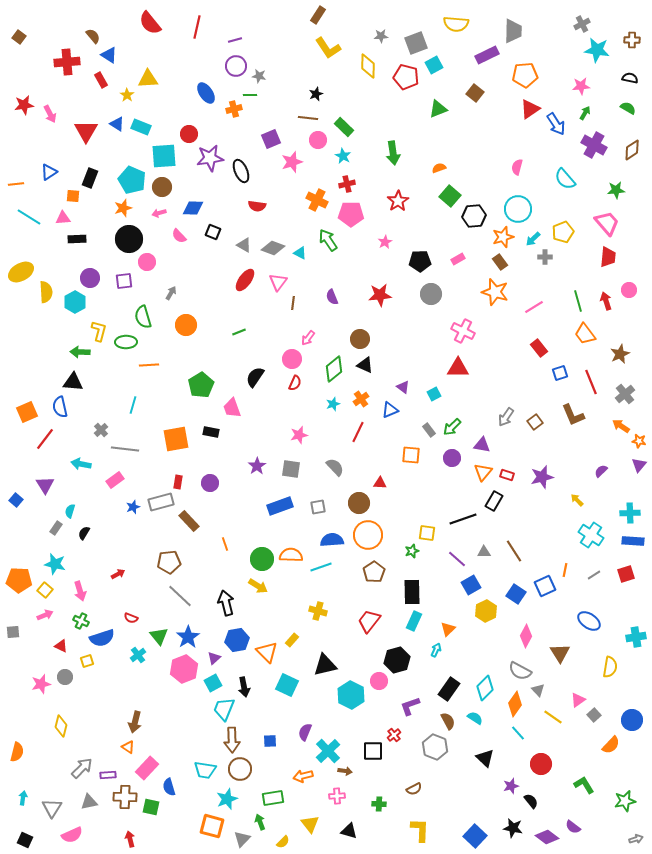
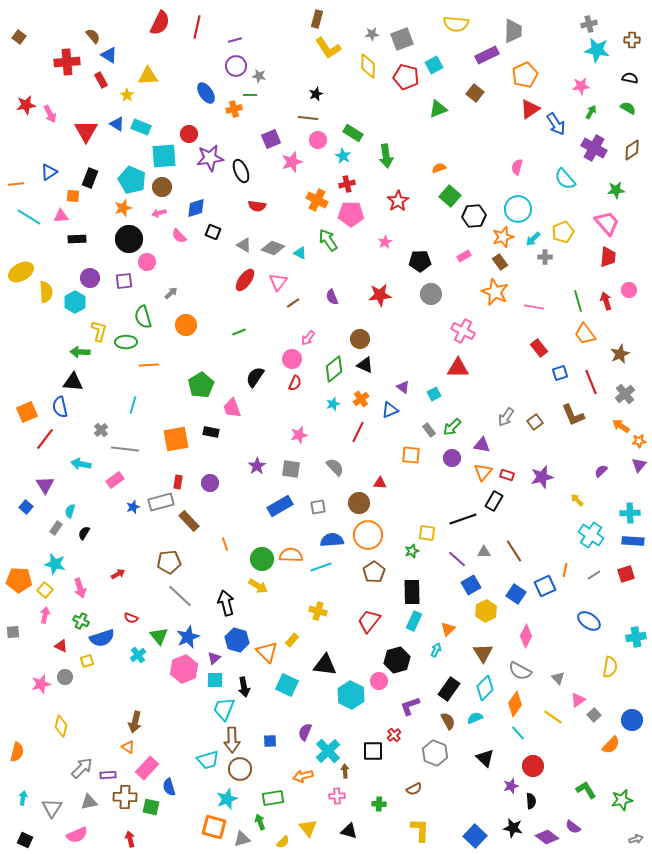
brown rectangle at (318, 15): moved 1 px left, 4 px down; rotated 18 degrees counterclockwise
red semicircle at (150, 23): moved 10 px right; rotated 115 degrees counterclockwise
gray cross at (582, 24): moved 7 px right; rotated 14 degrees clockwise
gray star at (381, 36): moved 9 px left, 2 px up
gray square at (416, 43): moved 14 px left, 4 px up
orange pentagon at (525, 75): rotated 20 degrees counterclockwise
yellow triangle at (148, 79): moved 3 px up
red star at (24, 105): moved 2 px right
green arrow at (585, 113): moved 6 px right, 1 px up
green rectangle at (344, 127): moved 9 px right, 6 px down; rotated 12 degrees counterclockwise
purple cross at (594, 145): moved 3 px down
green arrow at (393, 153): moved 7 px left, 3 px down
blue diamond at (193, 208): moved 3 px right; rotated 20 degrees counterclockwise
pink triangle at (63, 218): moved 2 px left, 2 px up
pink rectangle at (458, 259): moved 6 px right, 3 px up
orange star at (495, 292): rotated 8 degrees clockwise
gray arrow at (171, 293): rotated 16 degrees clockwise
brown line at (293, 303): rotated 48 degrees clockwise
pink line at (534, 307): rotated 42 degrees clockwise
orange star at (639, 441): rotated 16 degrees counterclockwise
blue square at (16, 500): moved 10 px right, 7 px down
blue rectangle at (280, 506): rotated 10 degrees counterclockwise
pink arrow at (80, 591): moved 3 px up
pink arrow at (45, 615): rotated 56 degrees counterclockwise
blue star at (188, 637): rotated 10 degrees clockwise
blue hexagon at (237, 640): rotated 25 degrees clockwise
brown triangle at (560, 653): moved 77 px left
black triangle at (325, 665): rotated 20 degrees clockwise
cyan square at (213, 683): moved 2 px right, 3 px up; rotated 30 degrees clockwise
gray triangle at (538, 690): moved 20 px right, 12 px up
cyan semicircle at (475, 718): rotated 56 degrees counterclockwise
gray hexagon at (435, 747): moved 6 px down
red circle at (541, 764): moved 8 px left, 2 px down
cyan trapezoid at (205, 770): moved 3 px right, 10 px up; rotated 25 degrees counterclockwise
brown arrow at (345, 771): rotated 104 degrees counterclockwise
green L-shape at (584, 785): moved 2 px right, 5 px down
black semicircle at (531, 801): rotated 35 degrees clockwise
green star at (625, 801): moved 3 px left, 1 px up
yellow triangle at (310, 824): moved 2 px left, 4 px down
orange square at (212, 826): moved 2 px right, 1 px down
pink semicircle at (72, 835): moved 5 px right
gray triangle at (242, 839): rotated 30 degrees clockwise
